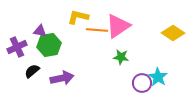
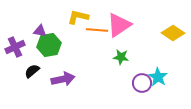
pink triangle: moved 1 px right, 1 px up
purple cross: moved 2 px left
purple arrow: moved 1 px right, 1 px down
